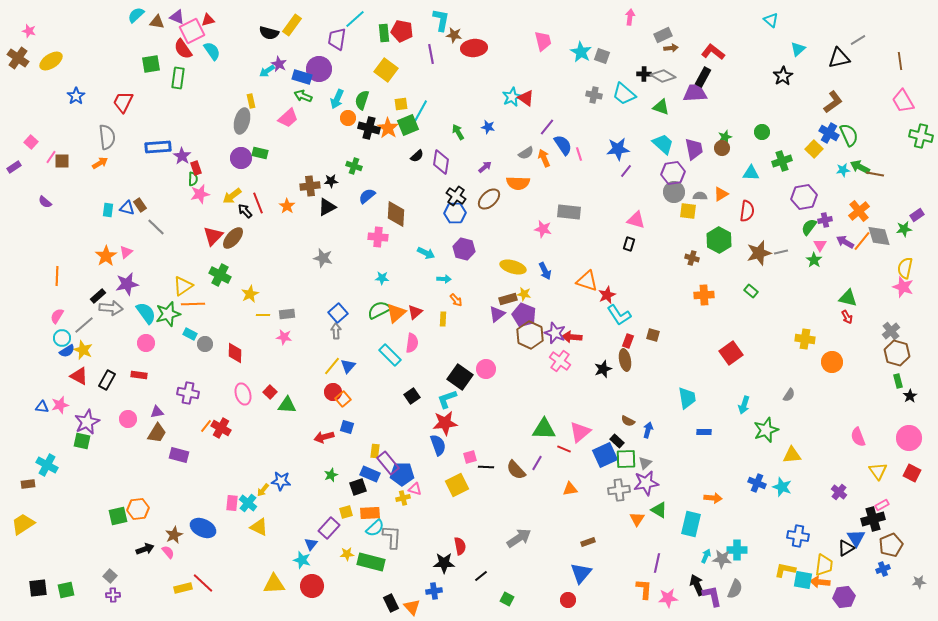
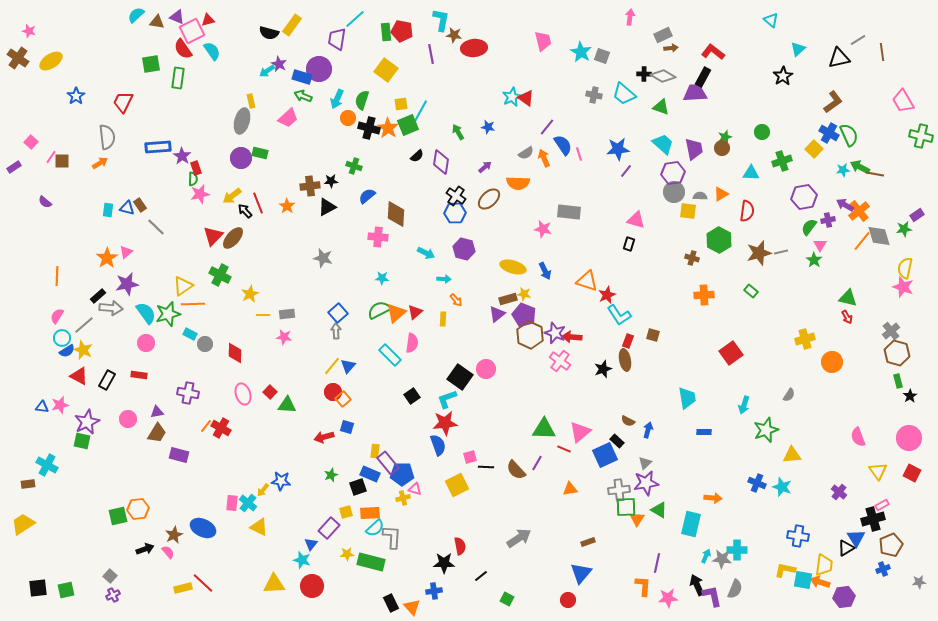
green rectangle at (384, 33): moved 2 px right, 1 px up
brown line at (900, 61): moved 18 px left, 9 px up
purple cross at (825, 220): moved 3 px right
purple arrow at (845, 242): moved 37 px up
orange star at (106, 256): moved 1 px right, 2 px down
yellow cross at (805, 339): rotated 24 degrees counterclockwise
green square at (626, 459): moved 48 px down
orange arrow at (820, 582): rotated 12 degrees clockwise
orange L-shape at (644, 589): moved 1 px left, 3 px up
purple cross at (113, 595): rotated 24 degrees counterclockwise
